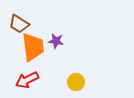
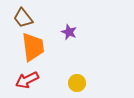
brown trapezoid: moved 4 px right, 6 px up; rotated 20 degrees clockwise
purple star: moved 13 px right, 9 px up; rotated 14 degrees clockwise
yellow circle: moved 1 px right, 1 px down
